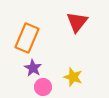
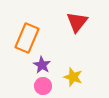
purple star: moved 9 px right, 3 px up
pink circle: moved 1 px up
